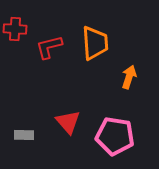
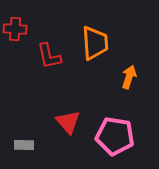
red L-shape: moved 9 px down; rotated 88 degrees counterclockwise
gray rectangle: moved 10 px down
